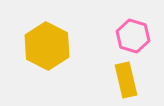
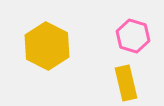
yellow rectangle: moved 3 px down
